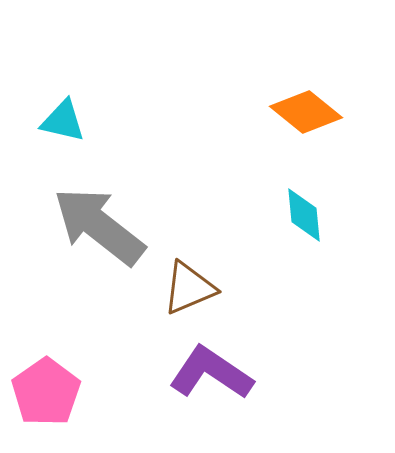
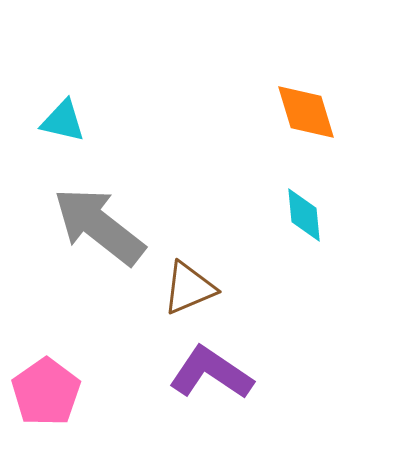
orange diamond: rotated 34 degrees clockwise
